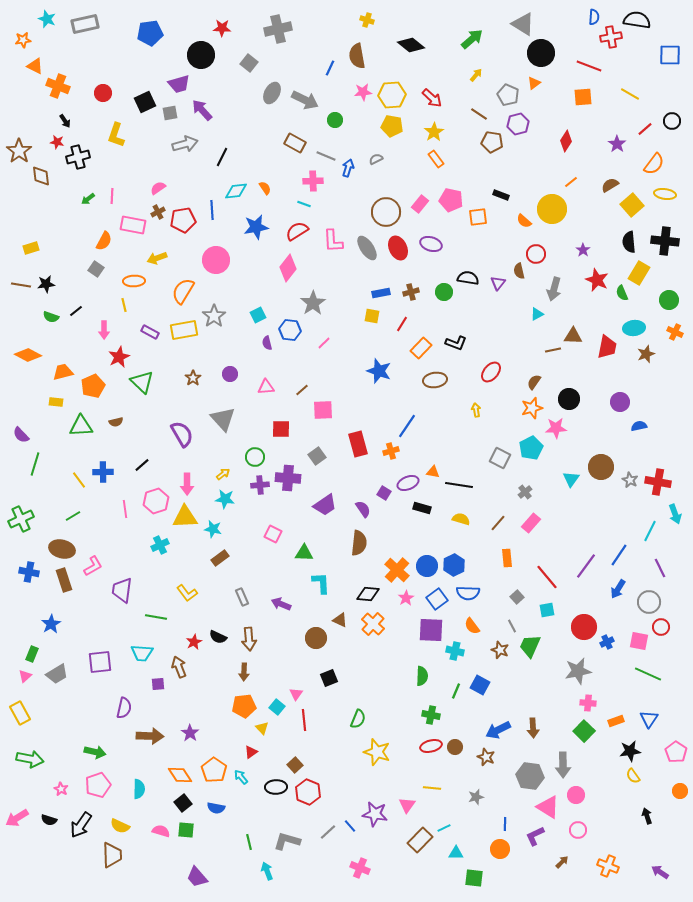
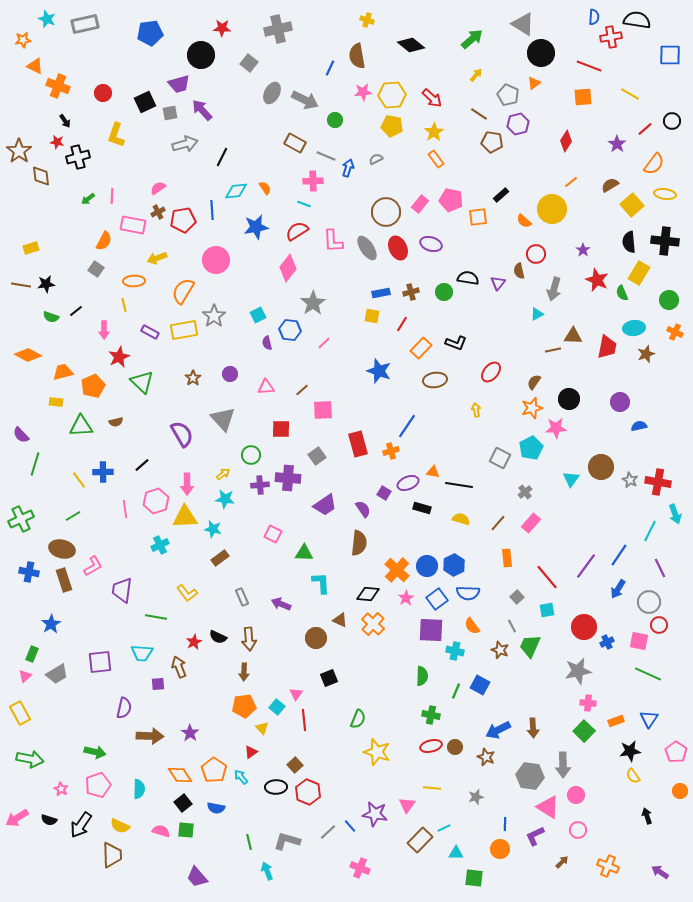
black rectangle at (501, 195): rotated 63 degrees counterclockwise
green circle at (255, 457): moved 4 px left, 2 px up
red circle at (661, 627): moved 2 px left, 2 px up
